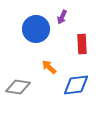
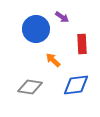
purple arrow: rotated 80 degrees counterclockwise
orange arrow: moved 4 px right, 7 px up
gray diamond: moved 12 px right
